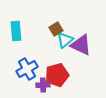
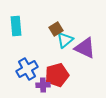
cyan rectangle: moved 5 px up
purple triangle: moved 4 px right, 3 px down
